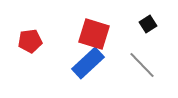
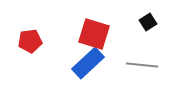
black square: moved 2 px up
gray line: rotated 40 degrees counterclockwise
